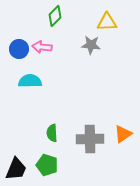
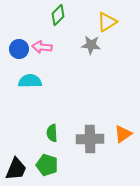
green diamond: moved 3 px right, 1 px up
yellow triangle: rotated 30 degrees counterclockwise
